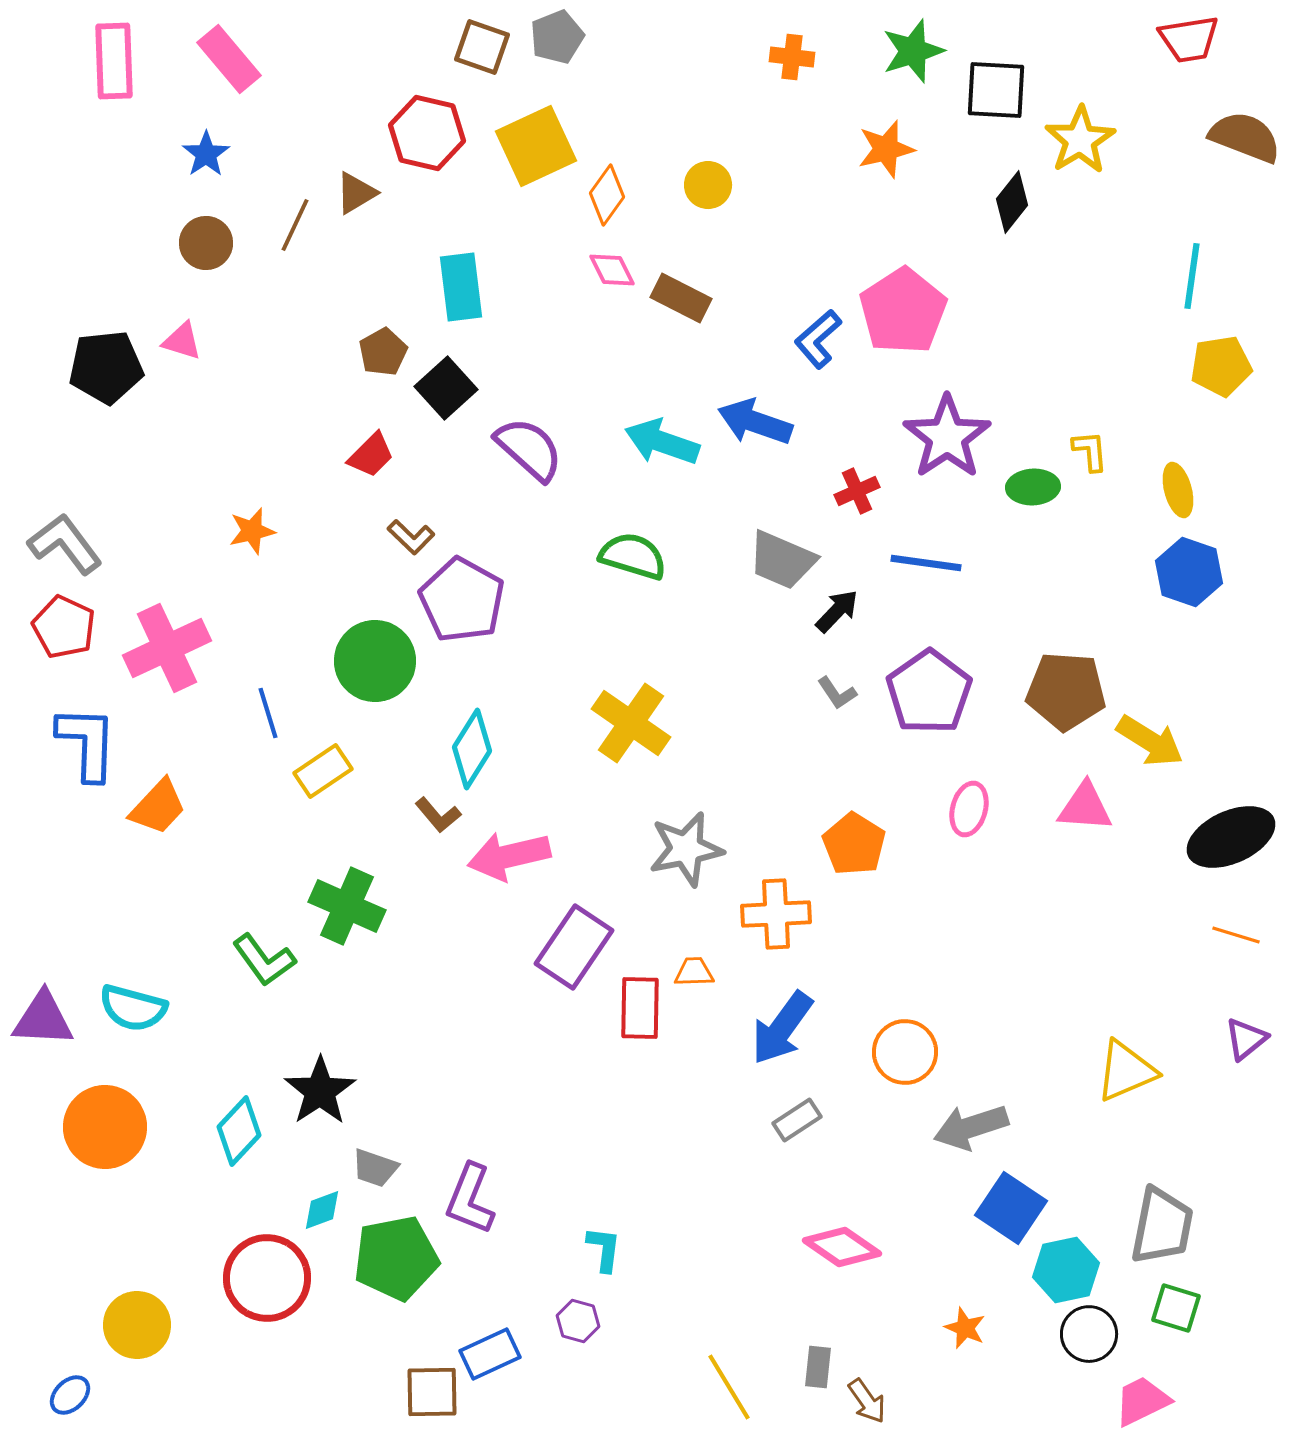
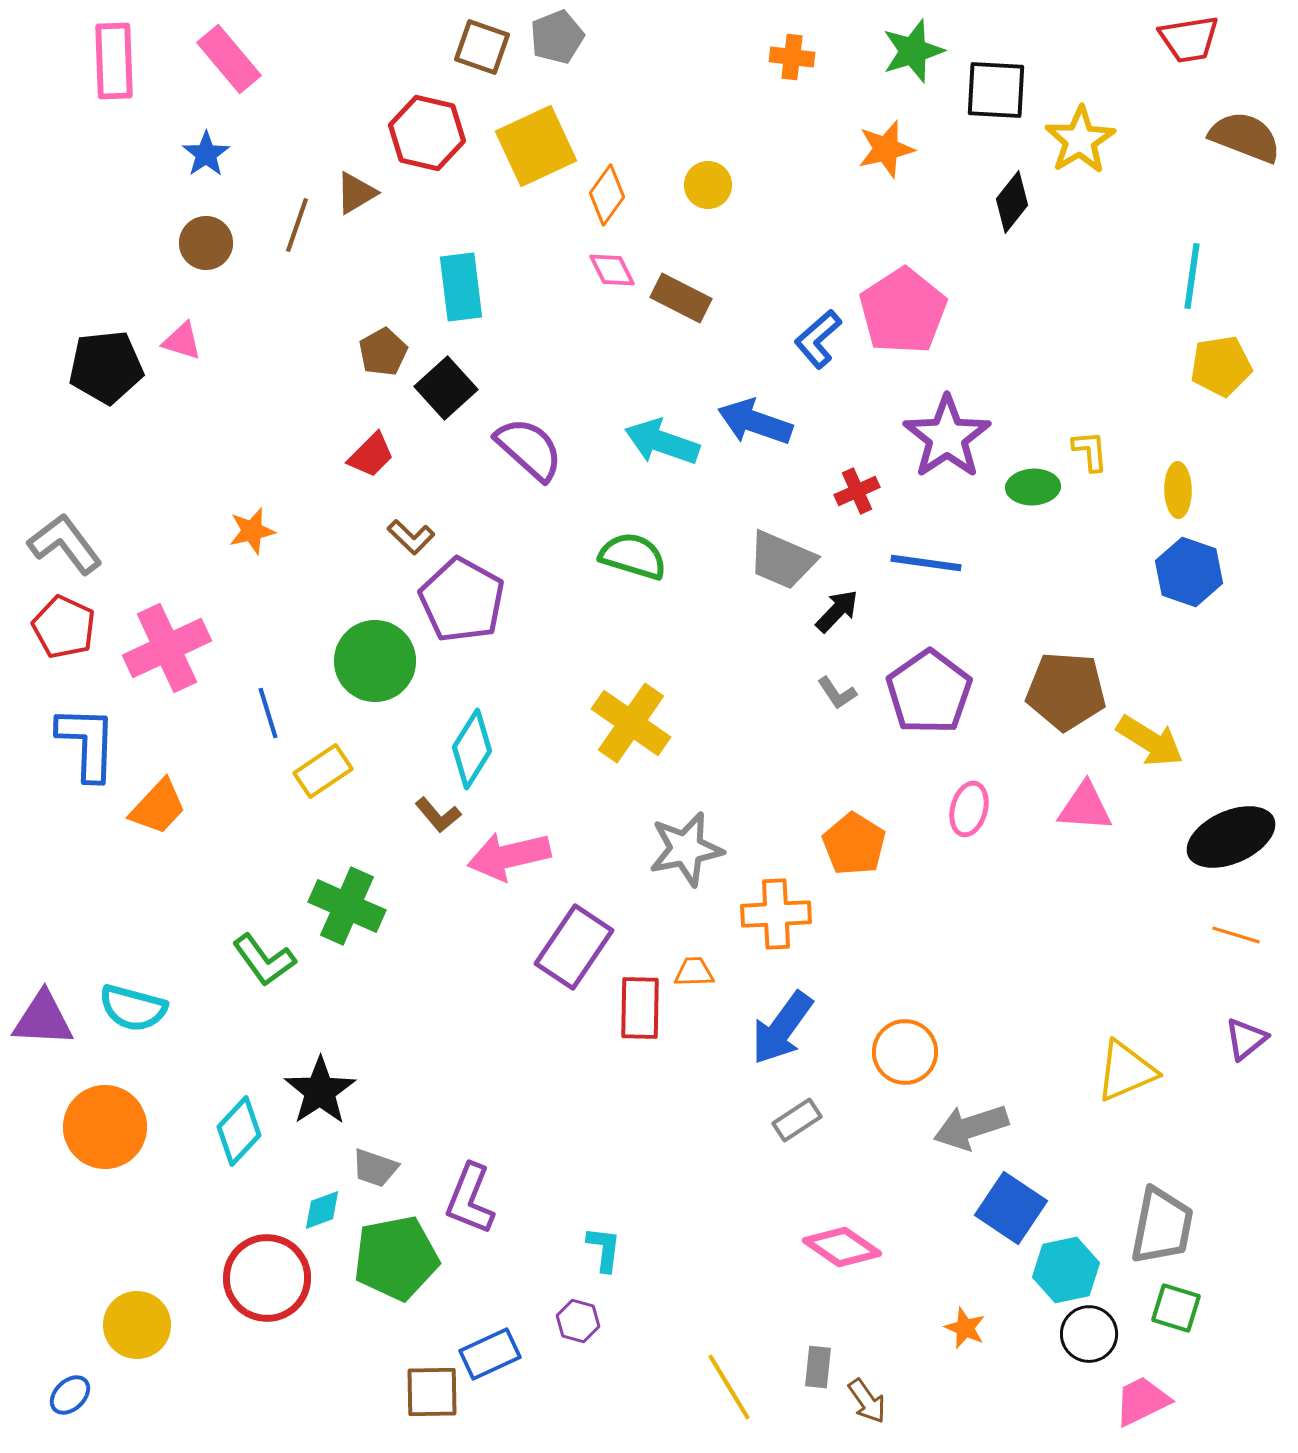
brown line at (295, 225): moved 2 px right; rotated 6 degrees counterclockwise
yellow ellipse at (1178, 490): rotated 14 degrees clockwise
